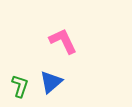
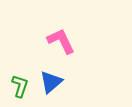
pink L-shape: moved 2 px left
